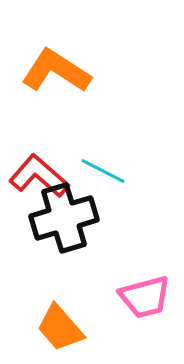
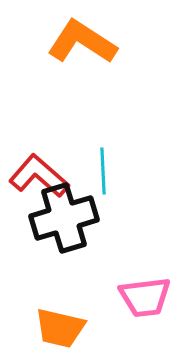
orange L-shape: moved 26 px right, 29 px up
cyan line: rotated 60 degrees clockwise
pink trapezoid: rotated 8 degrees clockwise
orange trapezoid: rotated 36 degrees counterclockwise
